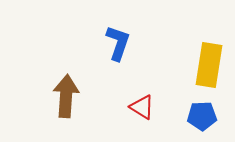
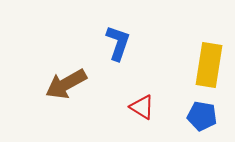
brown arrow: moved 12 px up; rotated 123 degrees counterclockwise
blue pentagon: rotated 12 degrees clockwise
